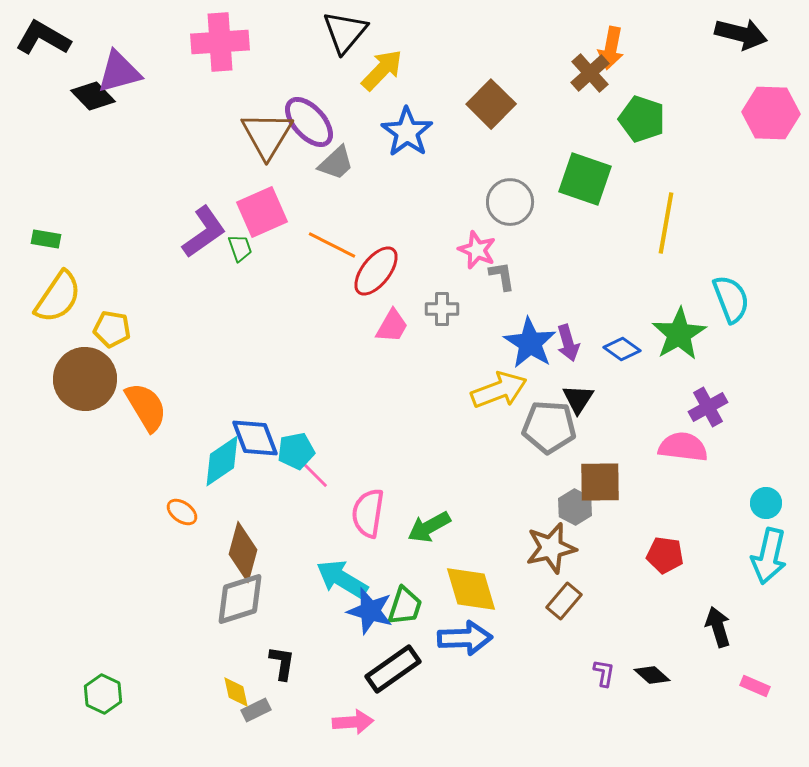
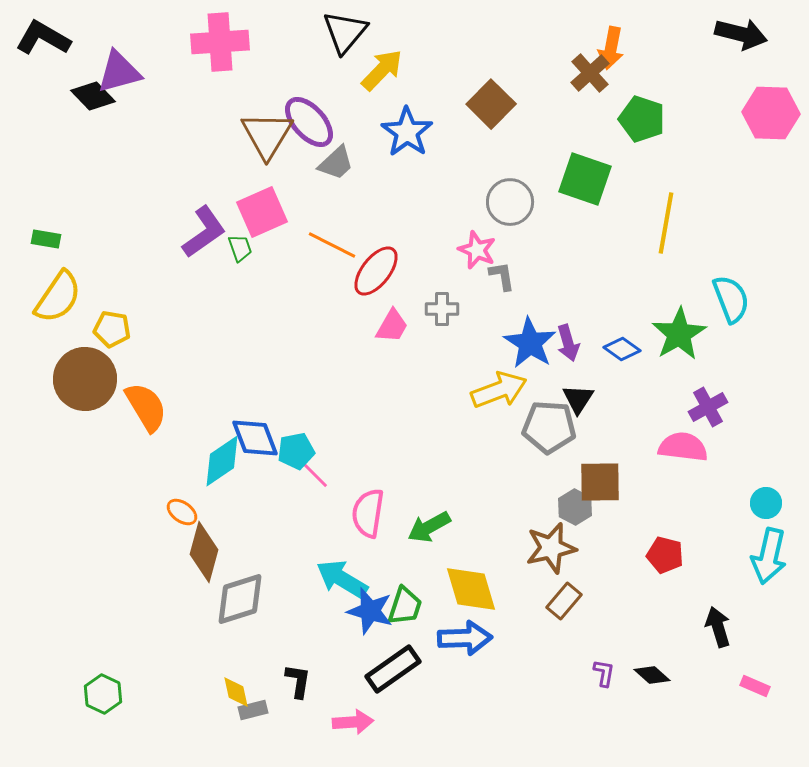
brown diamond at (243, 552): moved 39 px left
red pentagon at (665, 555): rotated 6 degrees clockwise
black L-shape at (282, 663): moved 16 px right, 18 px down
gray rectangle at (256, 710): moved 3 px left; rotated 12 degrees clockwise
